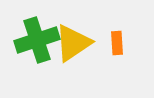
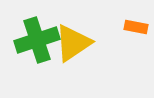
orange rectangle: moved 19 px right, 16 px up; rotated 75 degrees counterclockwise
